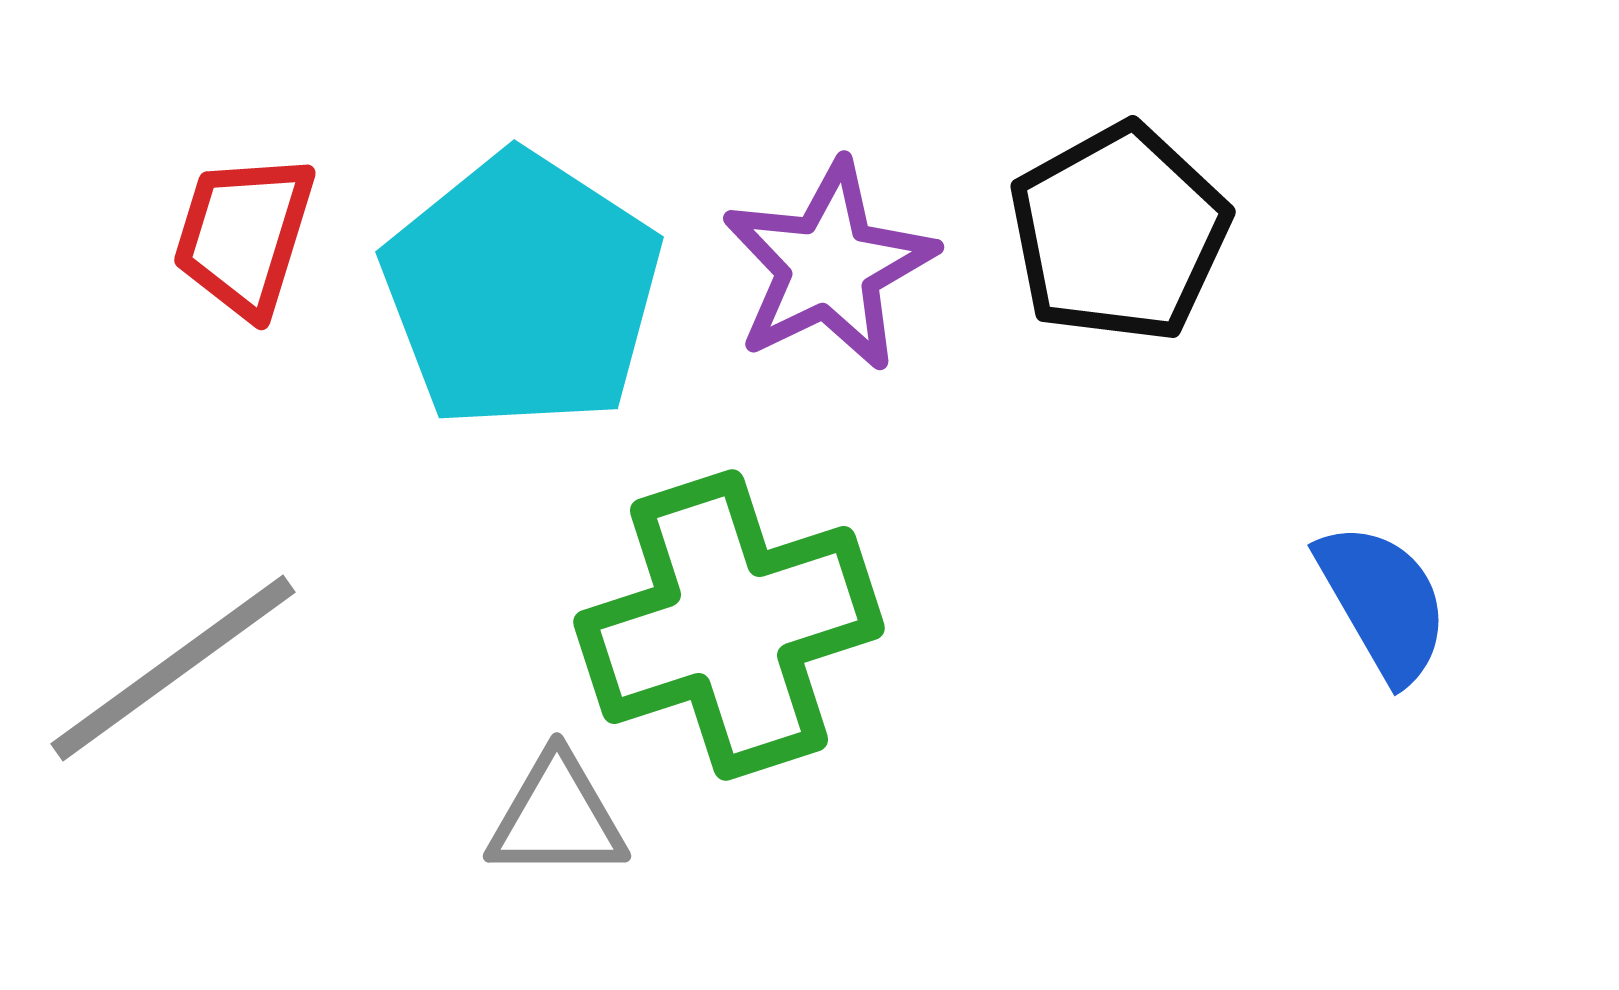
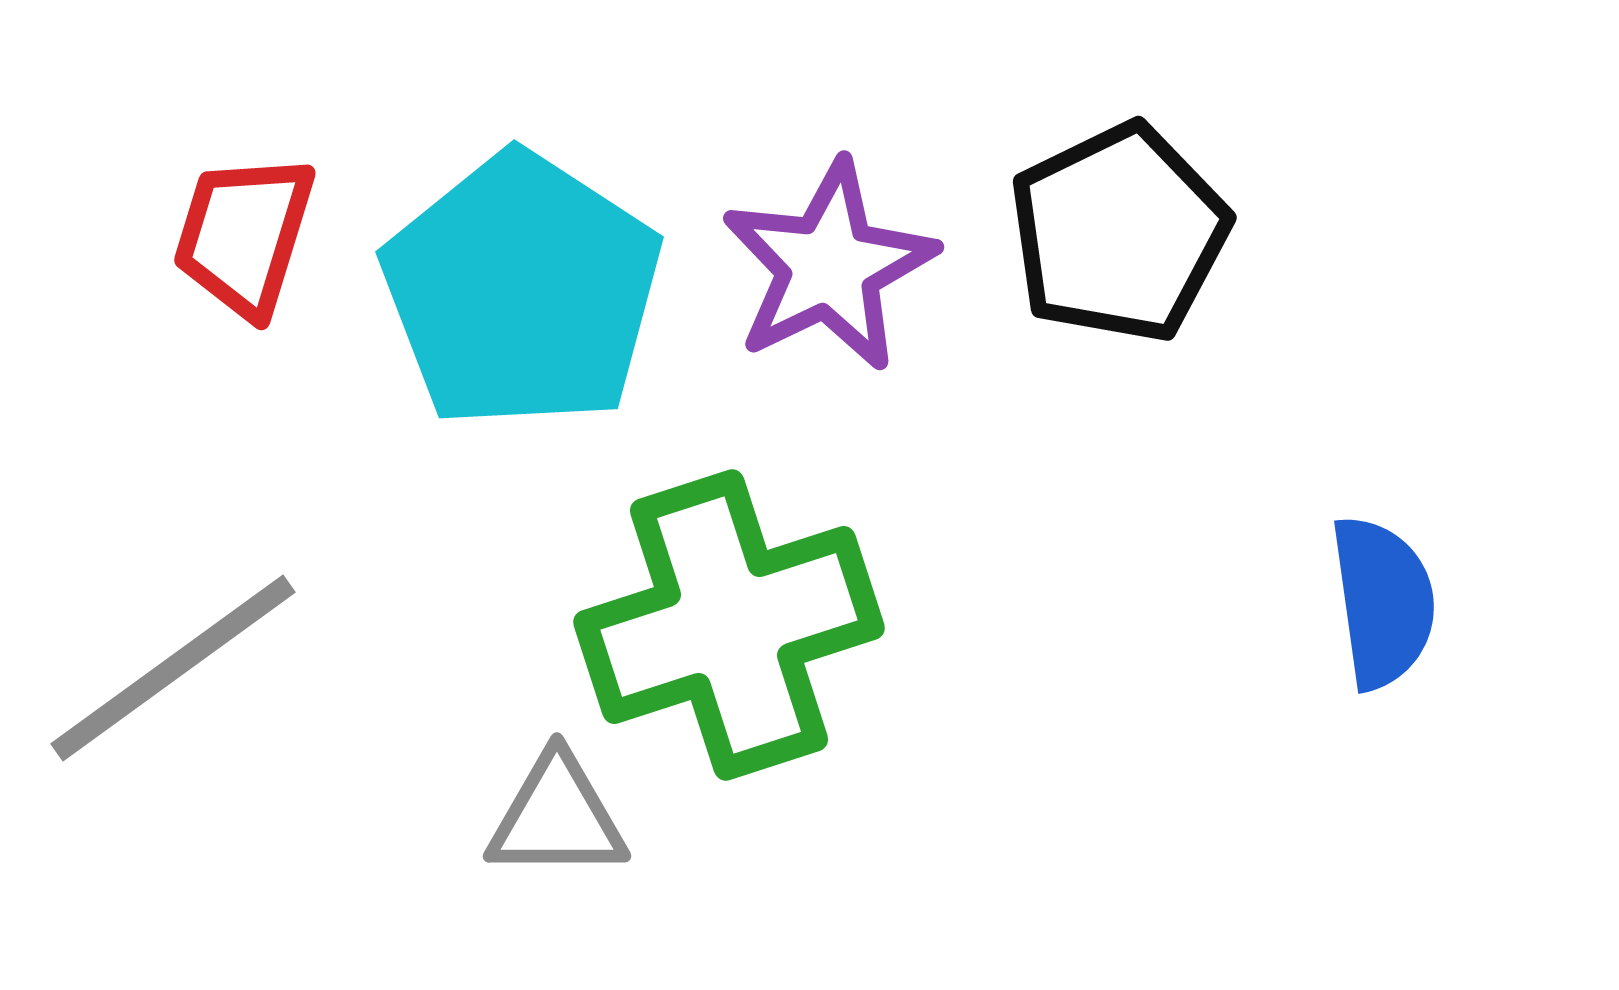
black pentagon: rotated 3 degrees clockwise
blue semicircle: rotated 22 degrees clockwise
